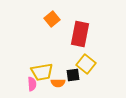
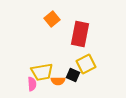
yellow square: rotated 24 degrees clockwise
black square: rotated 32 degrees clockwise
orange semicircle: moved 2 px up
